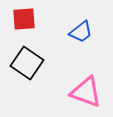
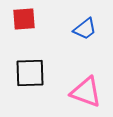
blue trapezoid: moved 4 px right, 3 px up
black square: moved 3 px right, 10 px down; rotated 36 degrees counterclockwise
